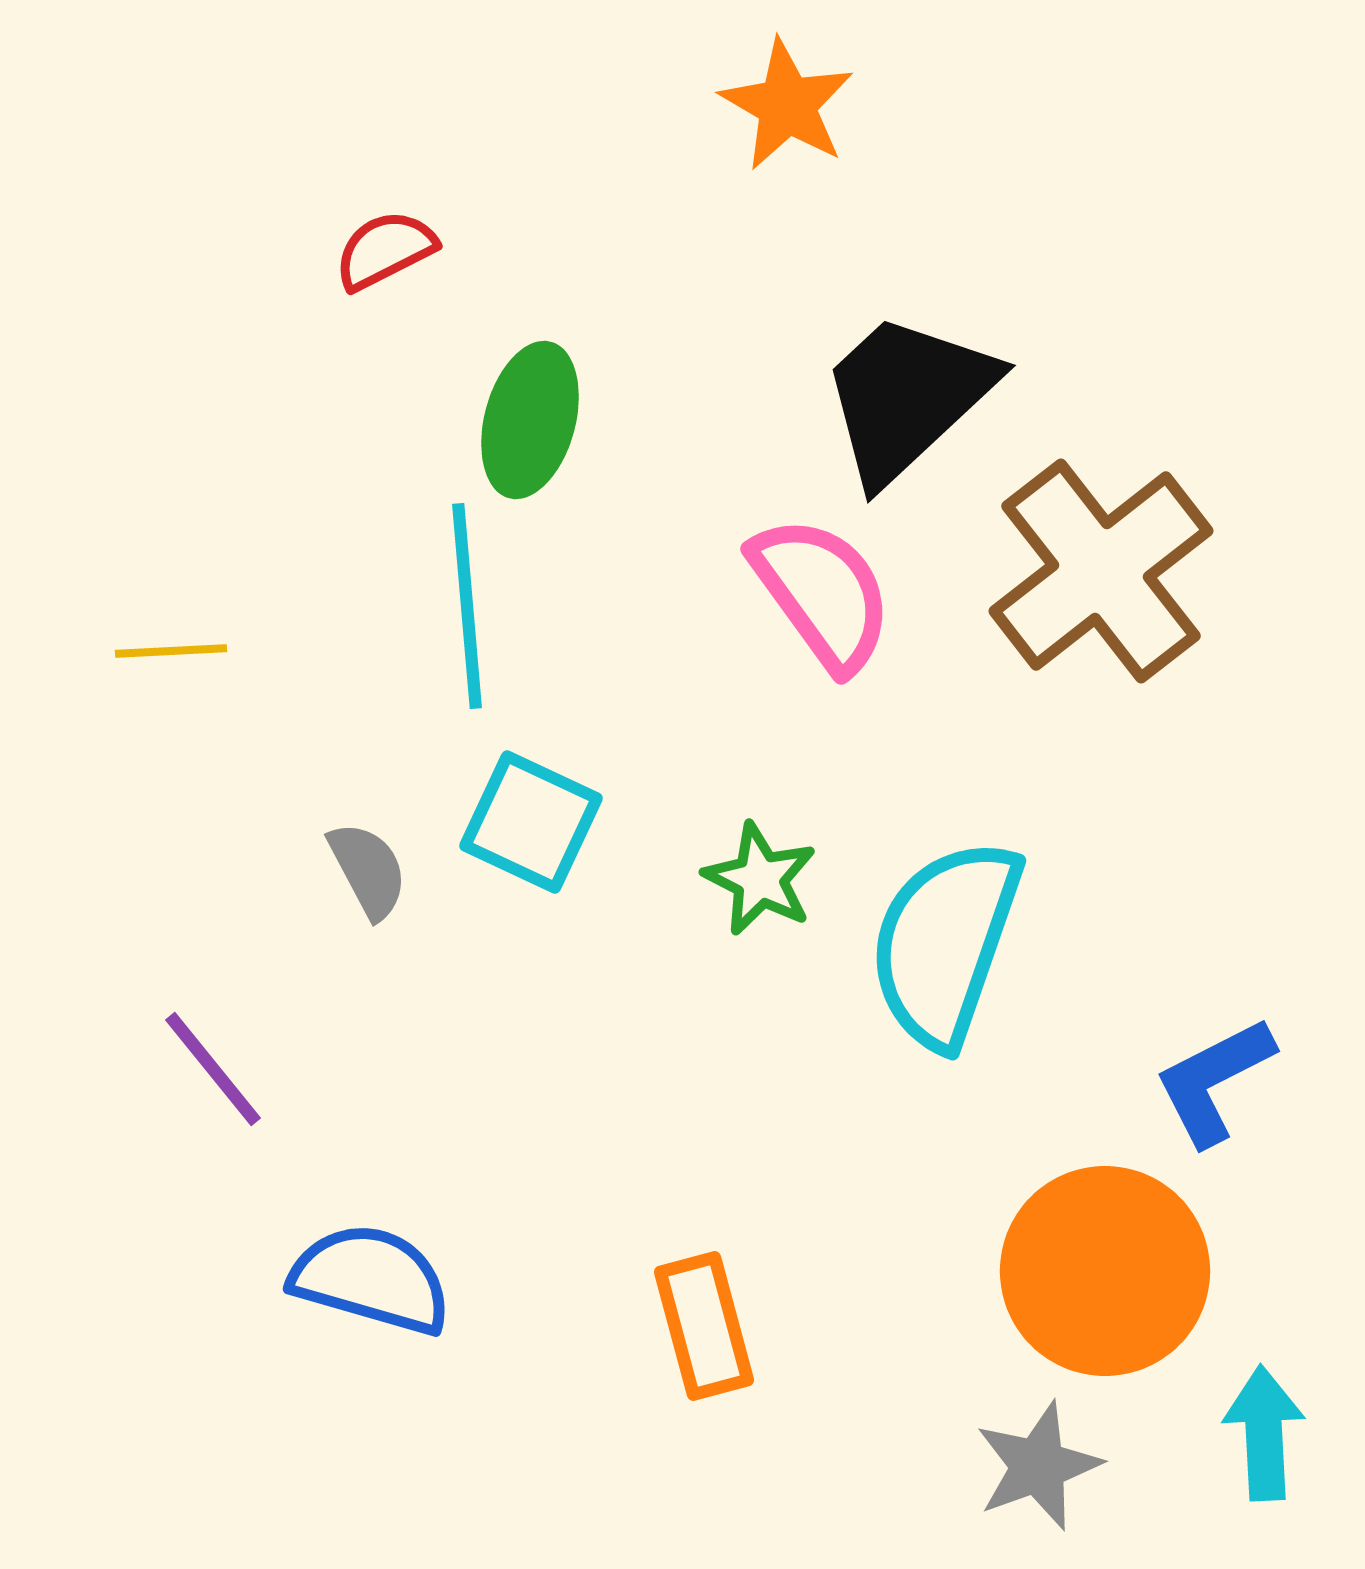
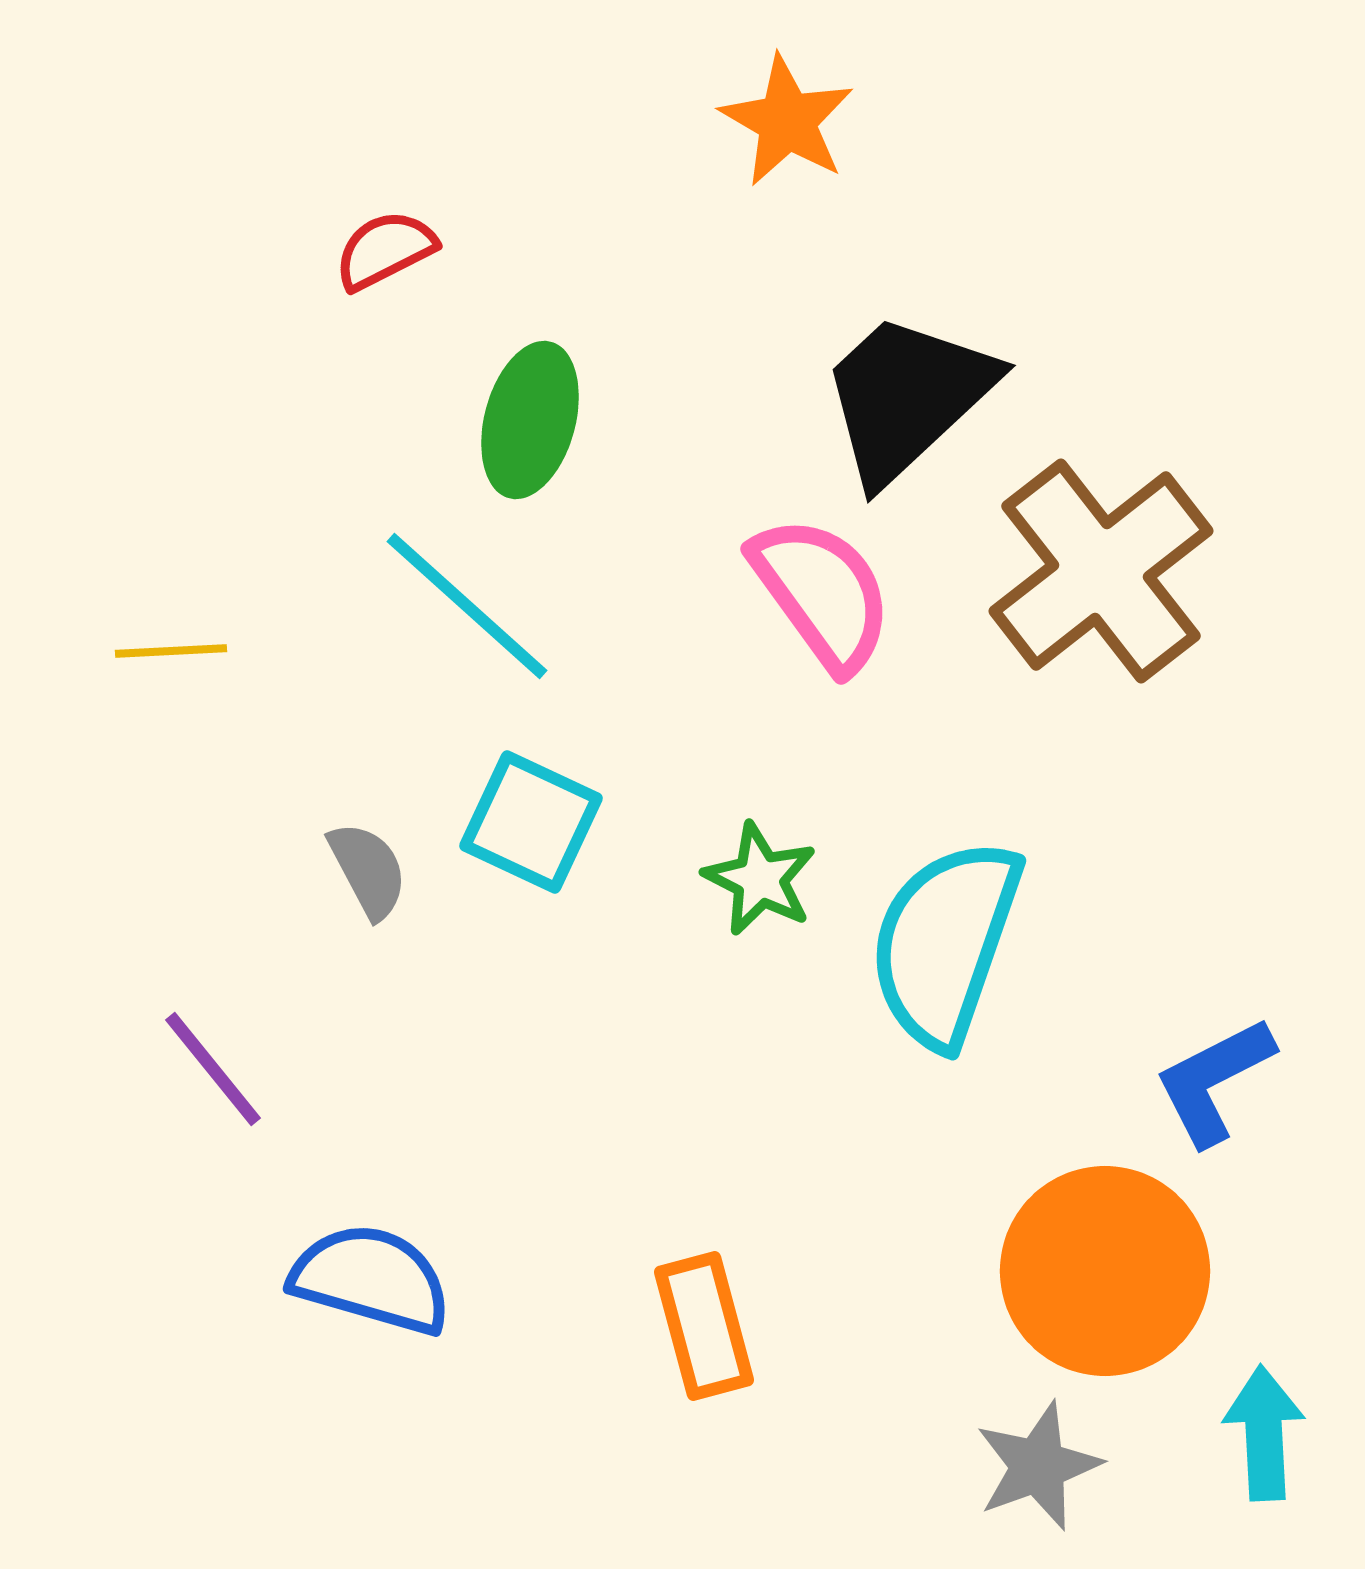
orange star: moved 16 px down
cyan line: rotated 43 degrees counterclockwise
